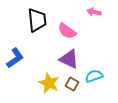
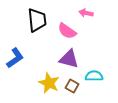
pink arrow: moved 8 px left, 1 px down
purple triangle: rotated 10 degrees counterclockwise
cyan semicircle: rotated 18 degrees clockwise
brown square: moved 2 px down
